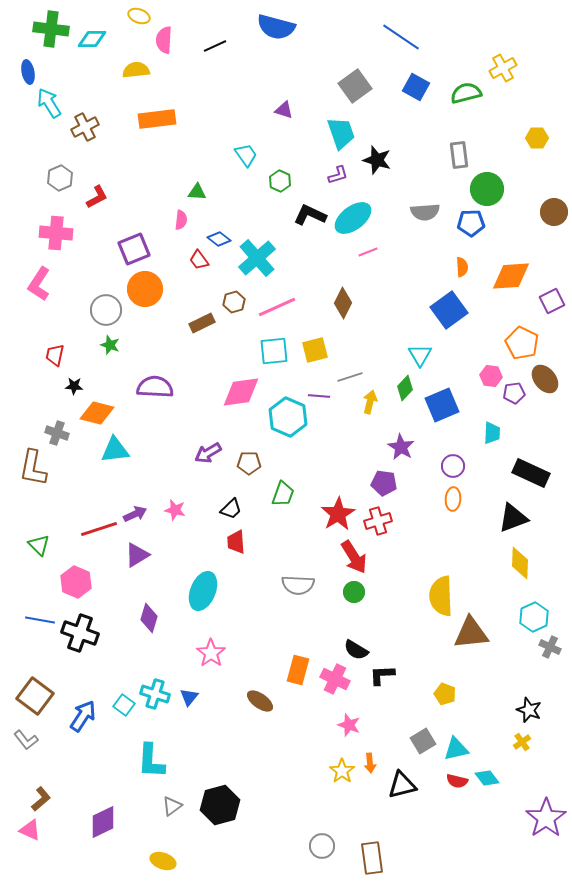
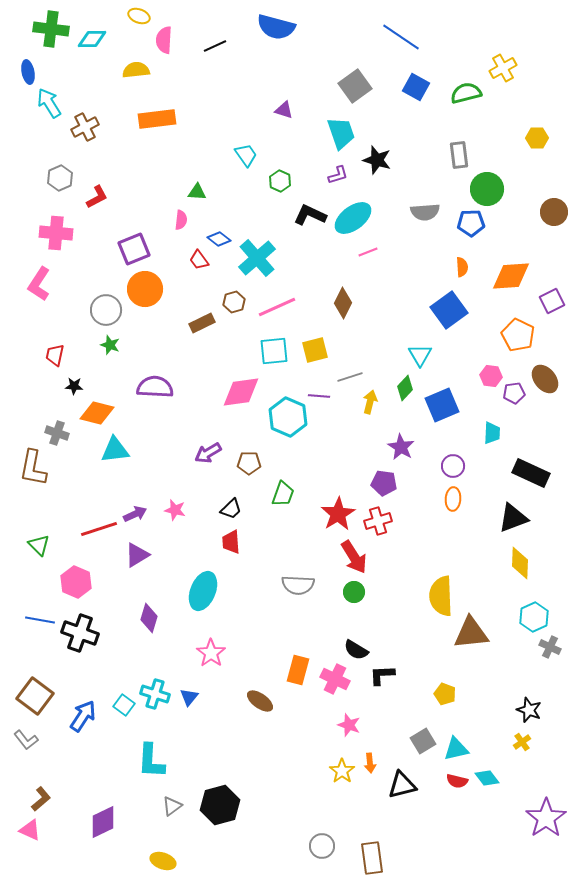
orange pentagon at (522, 343): moved 4 px left, 8 px up
red trapezoid at (236, 542): moved 5 px left
